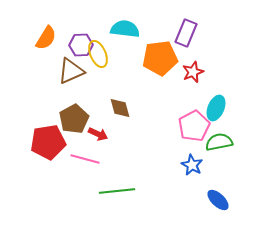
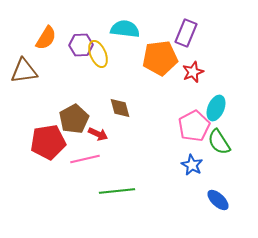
brown triangle: moved 47 px left; rotated 16 degrees clockwise
green semicircle: rotated 112 degrees counterclockwise
pink line: rotated 28 degrees counterclockwise
